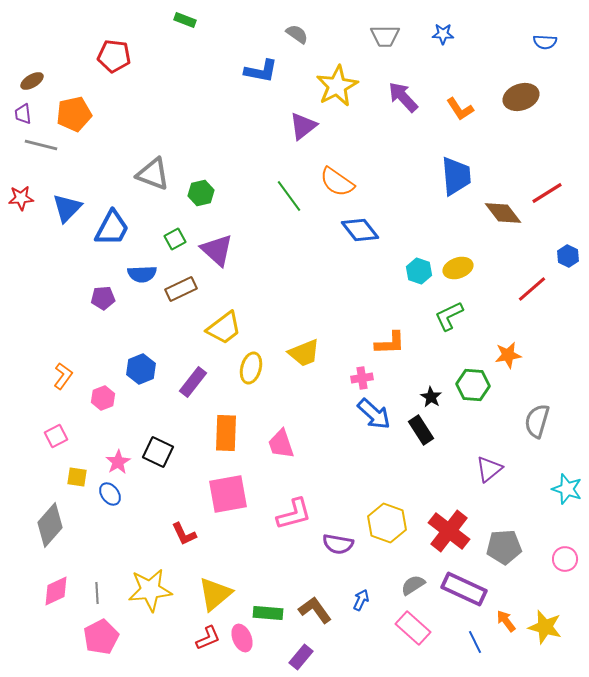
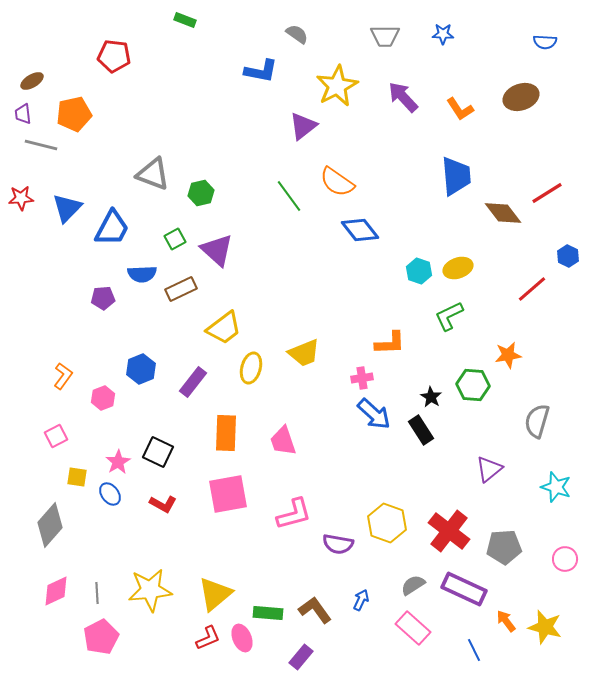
pink trapezoid at (281, 444): moved 2 px right, 3 px up
cyan star at (567, 489): moved 11 px left, 2 px up
red L-shape at (184, 534): moved 21 px left, 30 px up; rotated 36 degrees counterclockwise
blue line at (475, 642): moved 1 px left, 8 px down
